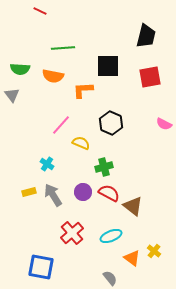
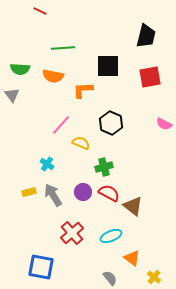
yellow cross: moved 26 px down
